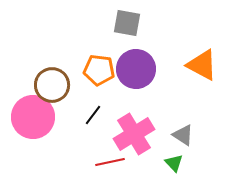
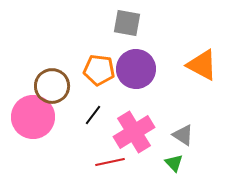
brown circle: moved 1 px down
pink cross: moved 2 px up
